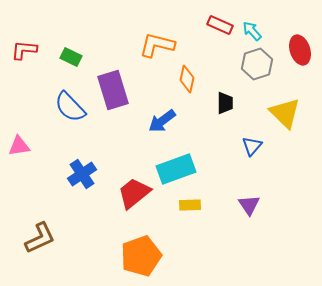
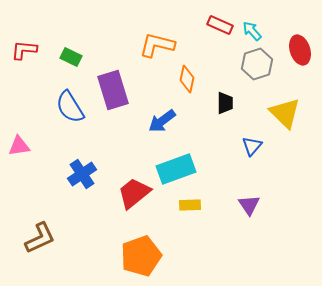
blue semicircle: rotated 12 degrees clockwise
